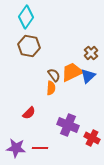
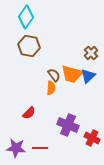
orange trapezoid: moved 2 px down; rotated 140 degrees counterclockwise
